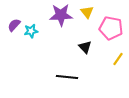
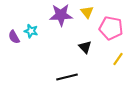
purple semicircle: moved 12 px down; rotated 72 degrees counterclockwise
cyan star: rotated 24 degrees clockwise
black line: rotated 20 degrees counterclockwise
